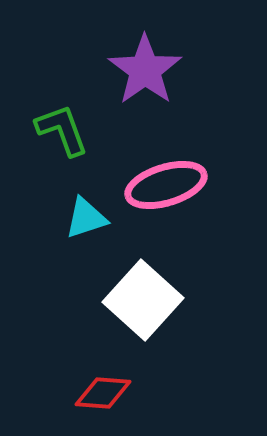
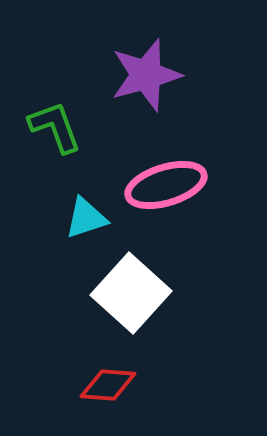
purple star: moved 1 px right, 5 px down; rotated 20 degrees clockwise
green L-shape: moved 7 px left, 3 px up
white square: moved 12 px left, 7 px up
red diamond: moved 5 px right, 8 px up
